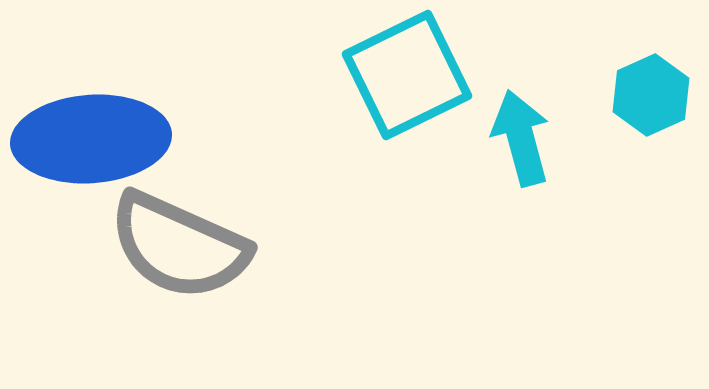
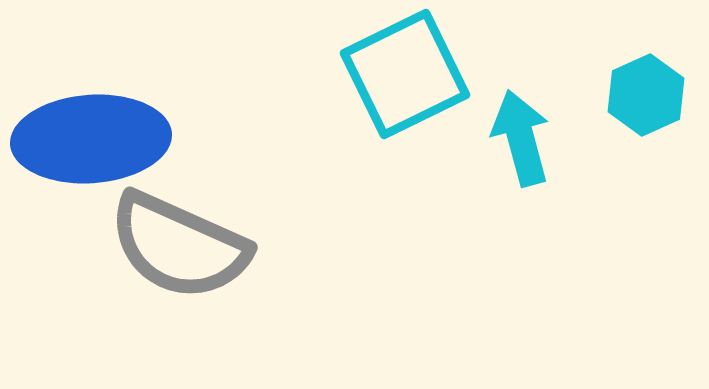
cyan square: moved 2 px left, 1 px up
cyan hexagon: moved 5 px left
